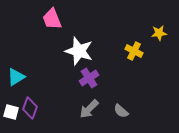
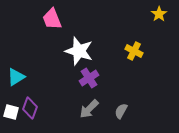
yellow star: moved 19 px up; rotated 28 degrees counterclockwise
gray semicircle: rotated 77 degrees clockwise
